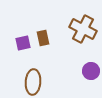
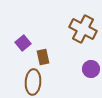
brown rectangle: moved 19 px down
purple square: rotated 28 degrees counterclockwise
purple circle: moved 2 px up
